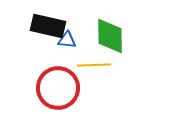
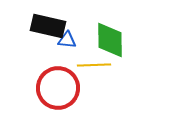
green diamond: moved 4 px down
